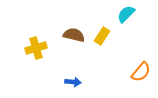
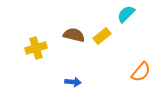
yellow rectangle: rotated 18 degrees clockwise
